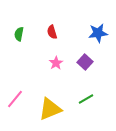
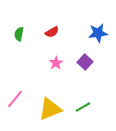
red semicircle: rotated 104 degrees counterclockwise
green line: moved 3 px left, 8 px down
